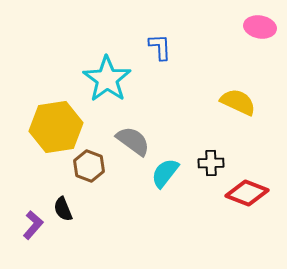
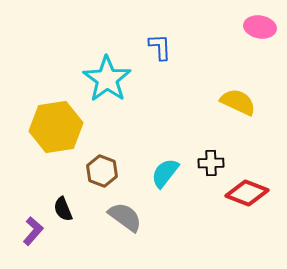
gray semicircle: moved 8 px left, 76 px down
brown hexagon: moved 13 px right, 5 px down
purple L-shape: moved 6 px down
